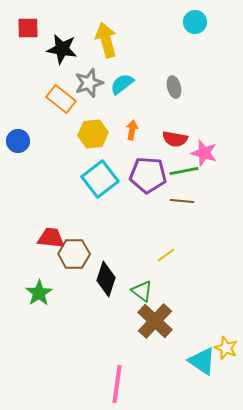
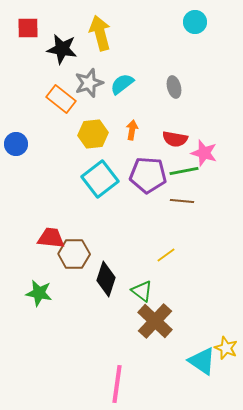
yellow arrow: moved 6 px left, 7 px up
blue circle: moved 2 px left, 3 px down
green star: rotated 28 degrees counterclockwise
